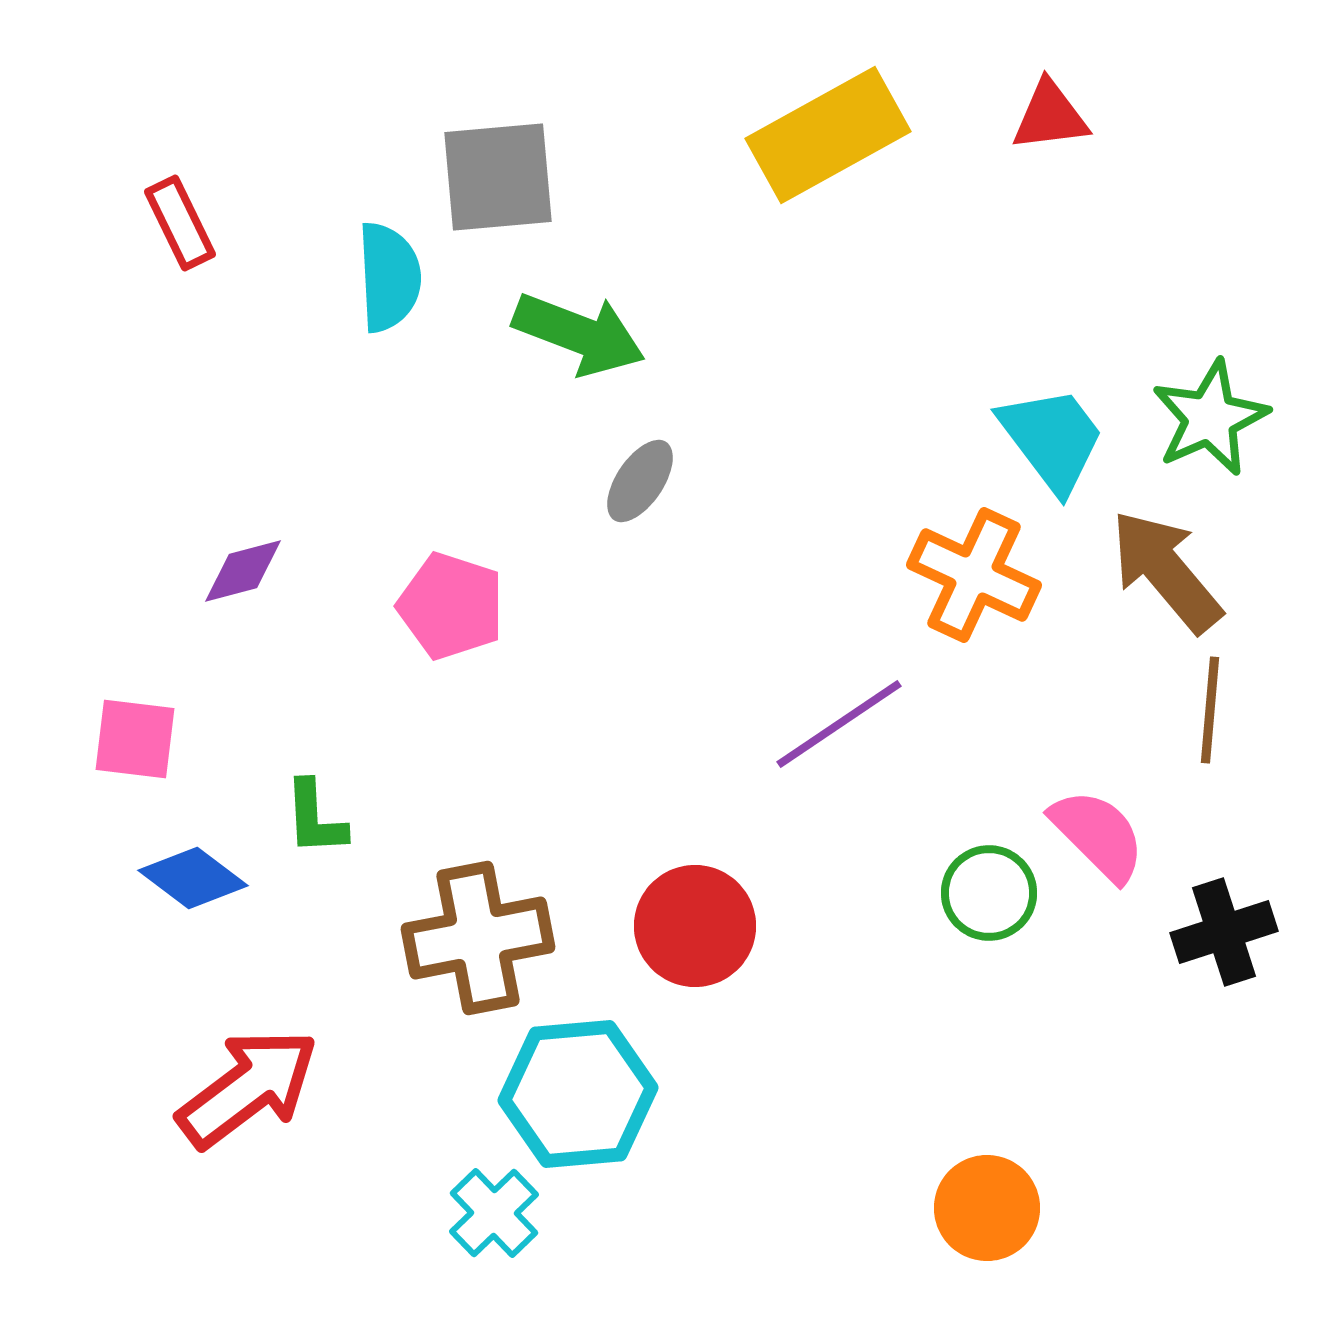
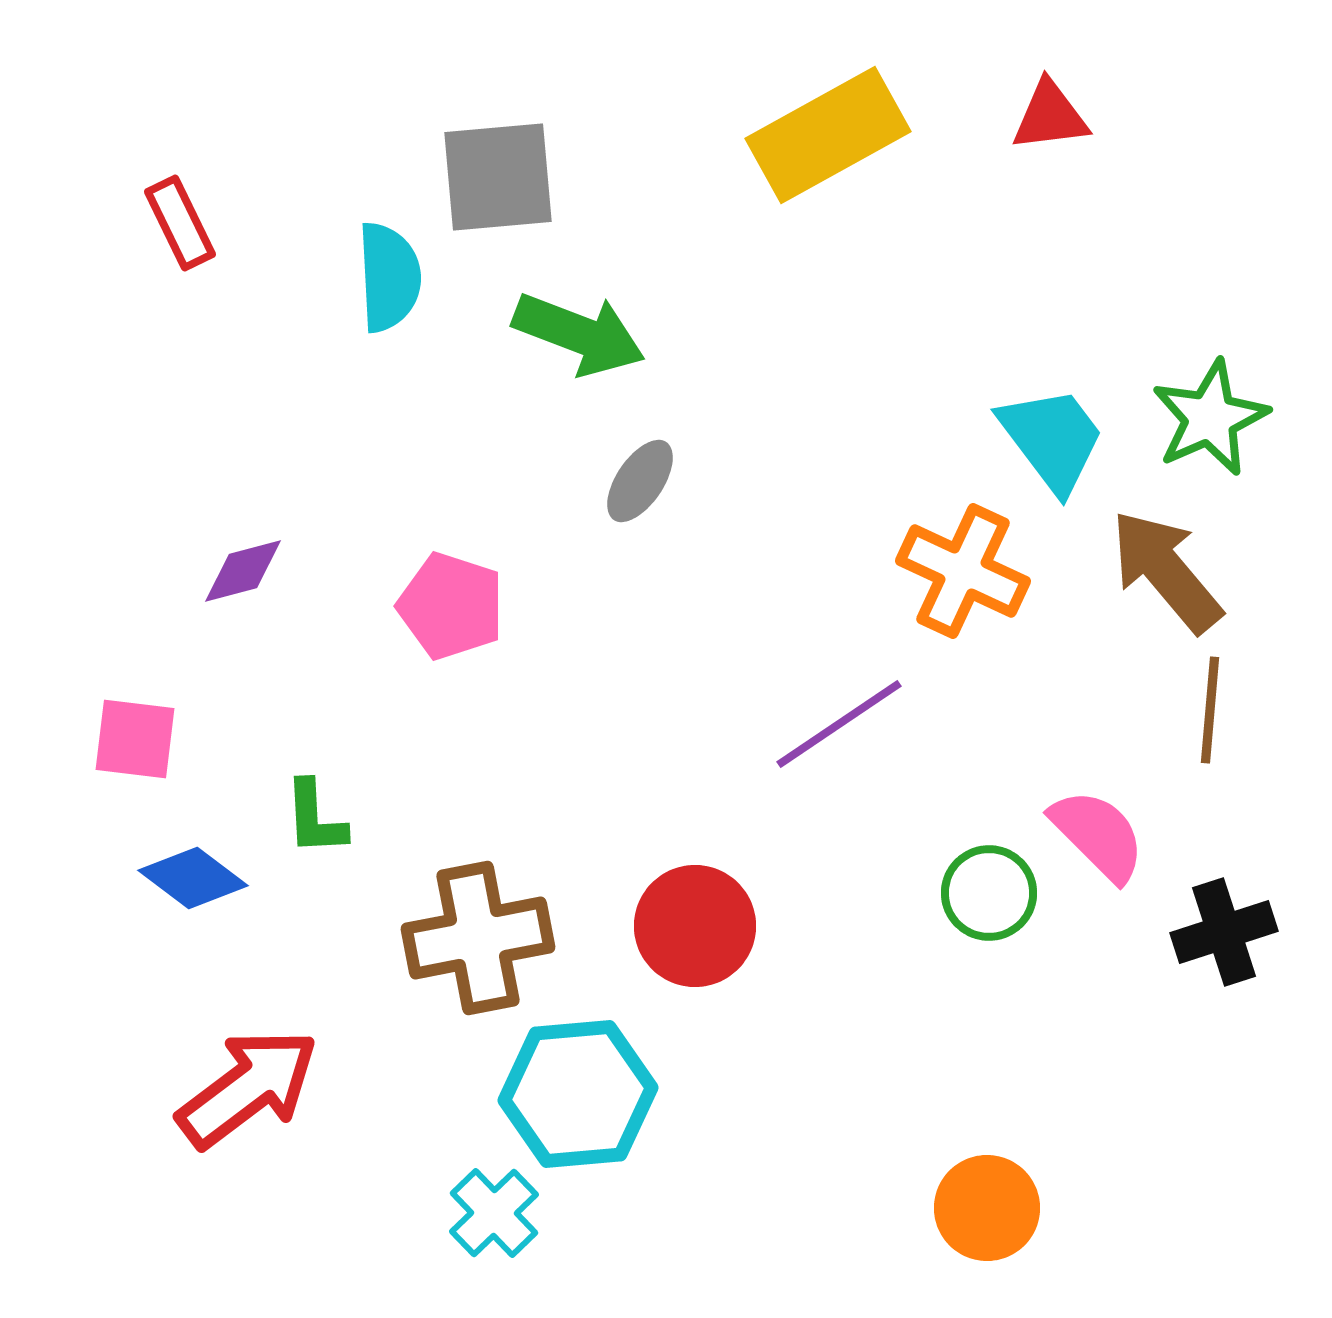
orange cross: moved 11 px left, 4 px up
